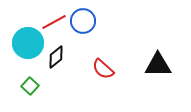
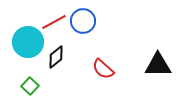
cyan circle: moved 1 px up
